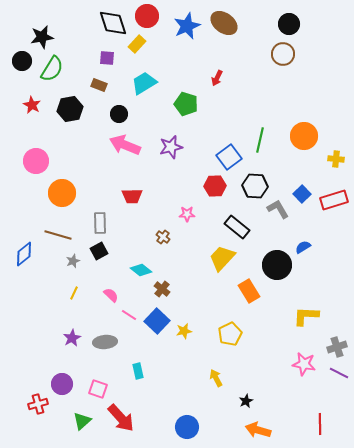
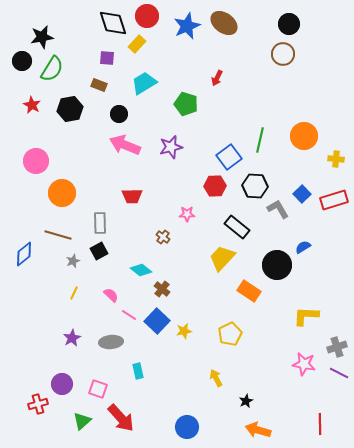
orange rectangle at (249, 291): rotated 25 degrees counterclockwise
gray ellipse at (105, 342): moved 6 px right
